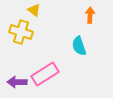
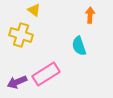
yellow cross: moved 3 px down
pink rectangle: moved 1 px right
purple arrow: rotated 24 degrees counterclockwise
